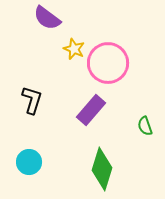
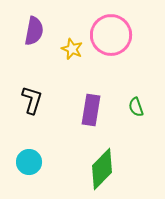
purple semicircle: moved 13 px left, 13 px down; rotated 116 degrees counterclockwise
yellow star: moved 2 px left
pink circle: moved 3 px right, 28 px up
purple rectangle: rotated 32 degrees counterclockwise
green semicircle: moved 9 px left, 19 px up
green diamond: rotated 27 degrees clockwise
